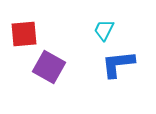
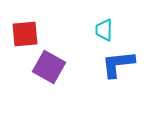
cyan trapezoid: rotated 25 degrees counterclockwise
red square: moved 1 px right
